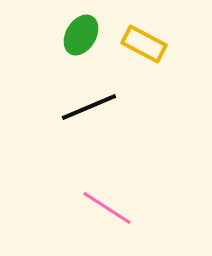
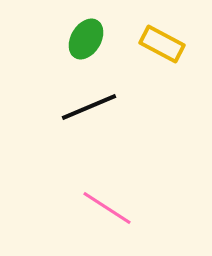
green ellipse: moved 5 px right, 4 px down
yellow rectangle: moved 18 px right
